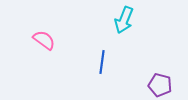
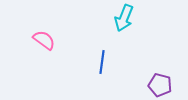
cyan arrow: moved 2 px up
